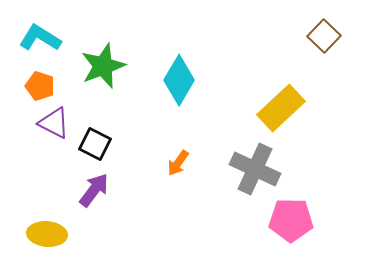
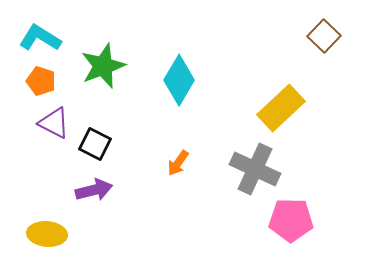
orange pentagon: moved 1 px right, 5 px up
purple arrow: rotated 39 degrees clockwise
